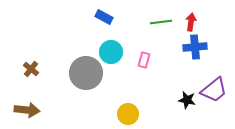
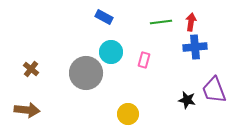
purple trapezoid: rotated 108 degrees clockwise
